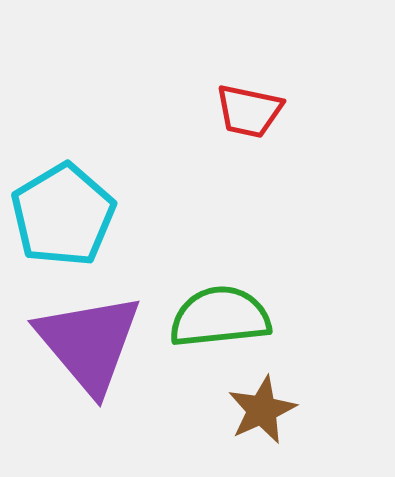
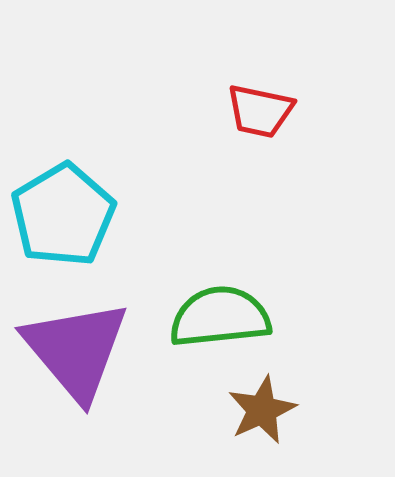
red trapezoid: moved 11 px right
purple triangle: moved 13 px left, 7 px down
